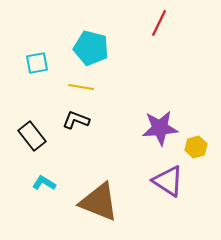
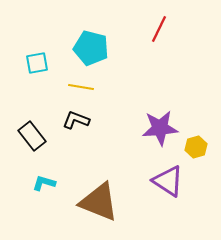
red line: moved 6 px down
cyan L-shape: rotated 15 degrees counterclockwise
